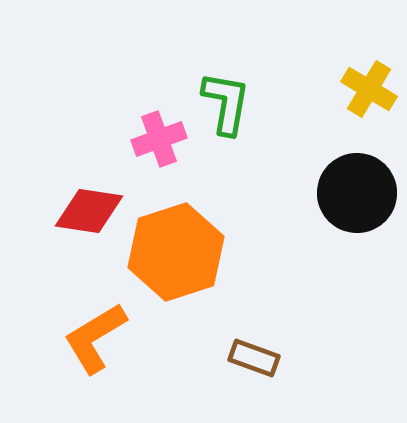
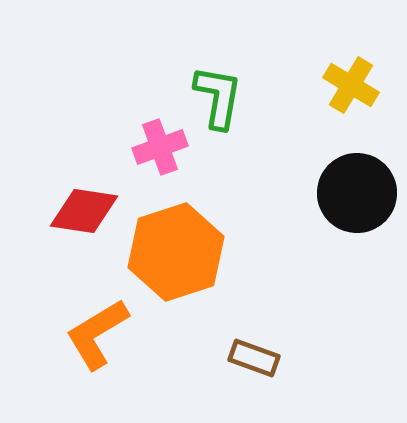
yellow cross: moved 18 px left, 4 px up
green L-shape: moved 8 px left, 6 px up
pink cross: moved 1 px right, 8 px down
red diamond: moved 5 px left
orange L-shape: moved 2 px right, 4 px up
